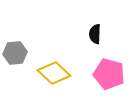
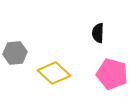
black semicircle: moved 3 px right, 1 px up
pink pentagon: moved 3 px right
